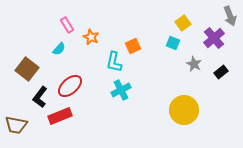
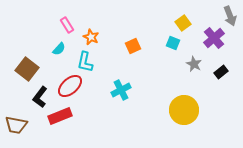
cyan L-shape: moved 29 px left
